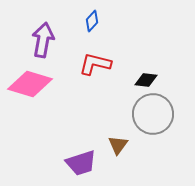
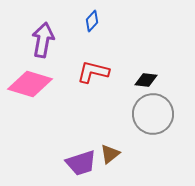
red L-shape: moved 2 px left, 8 px down
brown triangle: moved 8 px left, 9 px down; rotated 15 degrees clockwise
